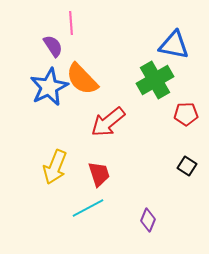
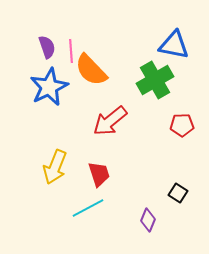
pink line: moved 28 px down
purple semicircle: moved 6 px left, 1 px down; rotated 15 degrees clockwise
orange semicircle: moved 9 px right, 9 px up
red pentagon: moved 4 px left, 11 px down
red arrow: moved 2 px right, 1 px up
black square: moved 9 px left, 27 px down
